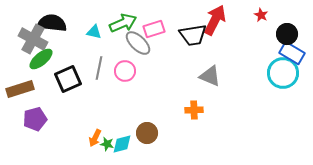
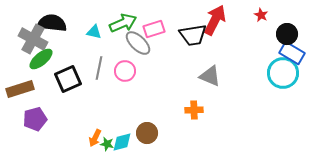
cyan diamond: moved 2 px up
